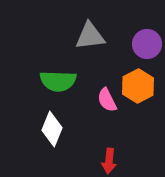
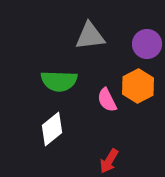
green semicircle: moved 1 px right
white diamond: rotated 28 degrees clockwise
red arrow: rotated 25 degrees clockwise
